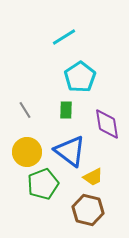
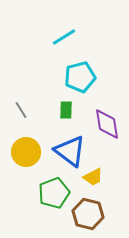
cyan pentagon: rotated 20 degrees clockwise
gray line: moved 4 px left
yellow circle: moved 1 px left
green pentagon: moved 11 px right, 9 px down
brown hexagon: moved 4 px down
